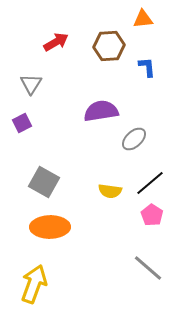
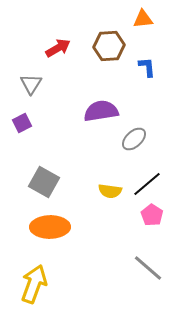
red arrow: moved 2 px right, 6 px down
black line: moved 3 px left, 1 px down
